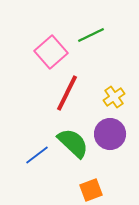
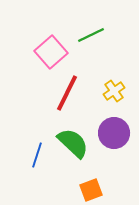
yellow cross: moved 6 px up
purple circle: moved 4 px right, 1 px up
blue line: rotated 35 degrees counterclockwise
